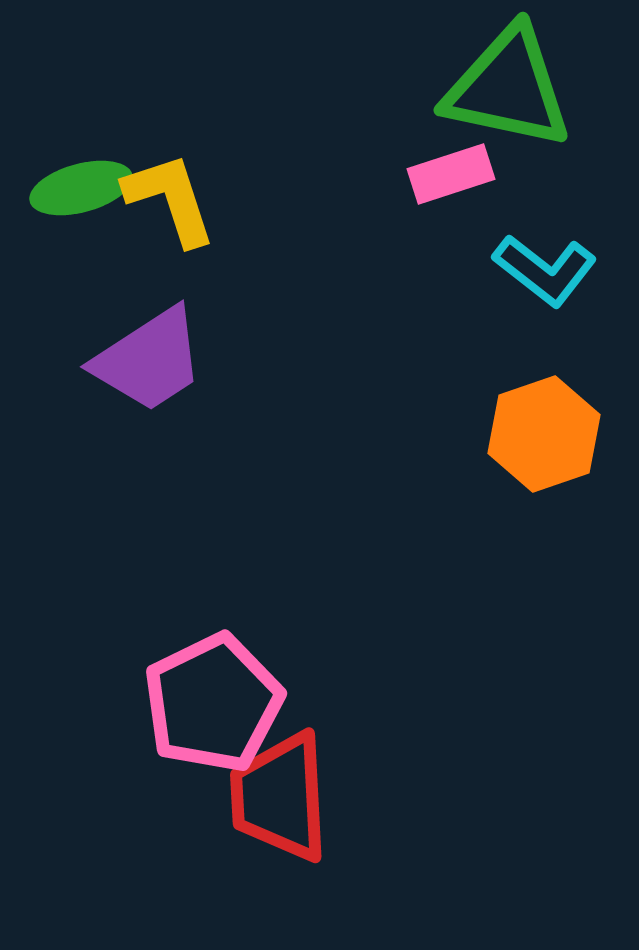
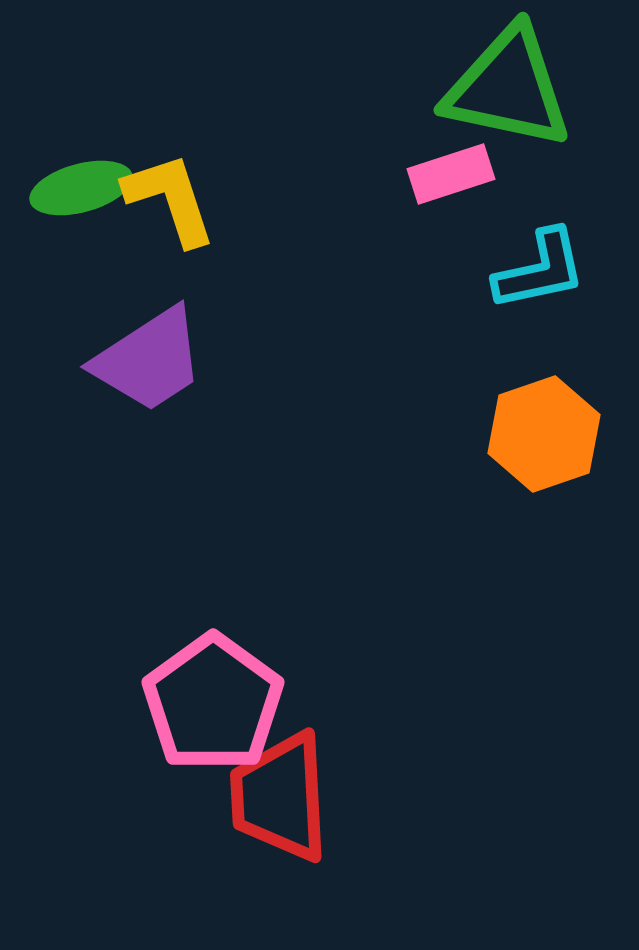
cyan L-shape: moved 5 px left; rotated 50 degrees counterclockwise
pink pentagon: rotated 10 degrees counterclockwise
